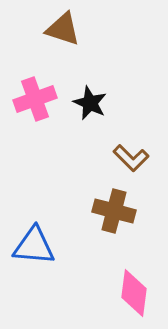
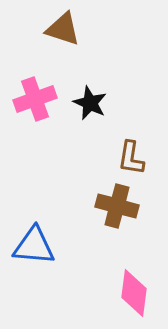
brown L-shape: rotated 54 degrees clockwise
brown cross: moved 3 px right, 5 px up
